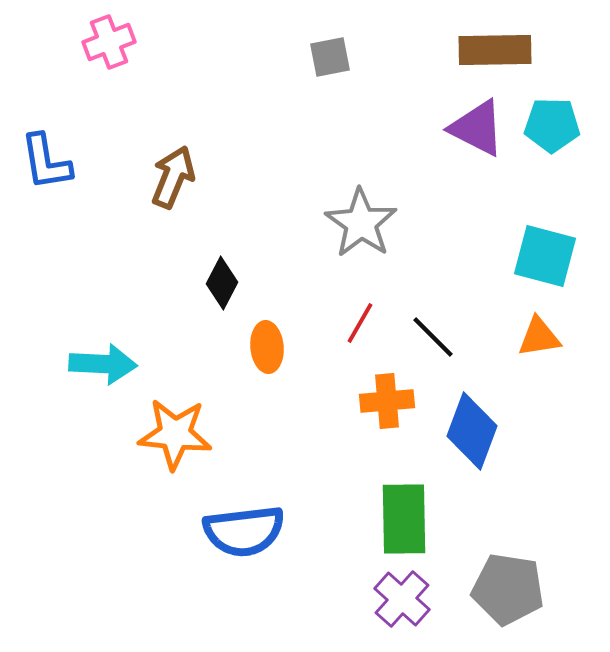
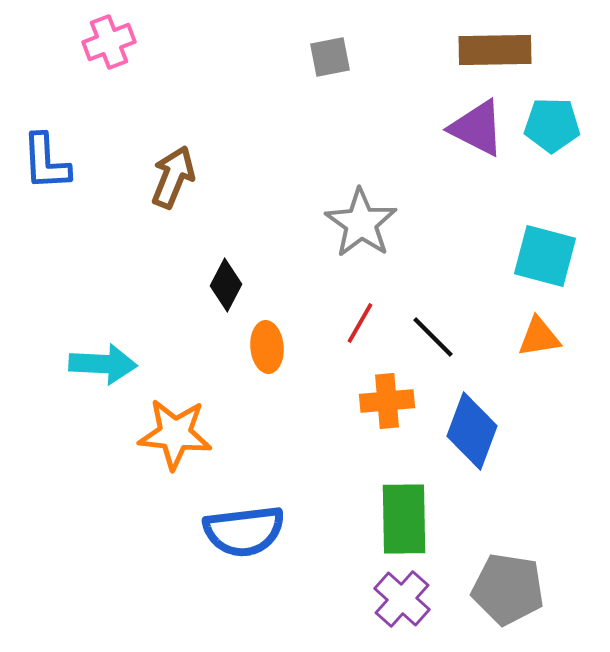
blue L-shape: rotated 6 degrees clockwise
black diamond: moved 4 px right, 2 px down
